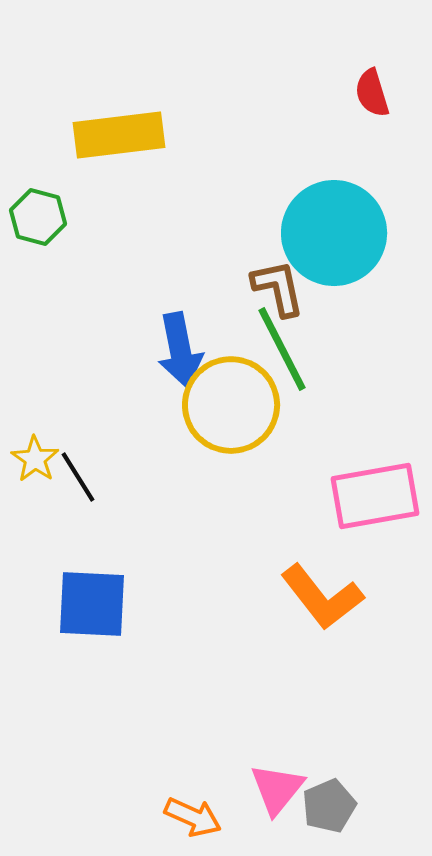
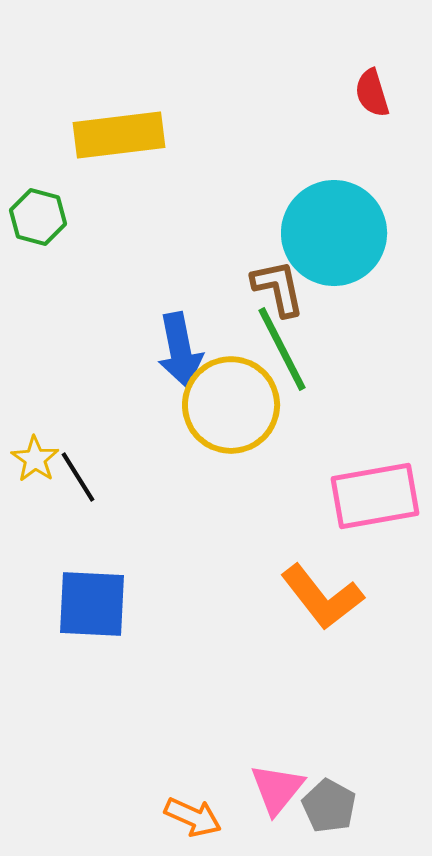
gray pentagon: rotated 20 degrees counterclockwise
